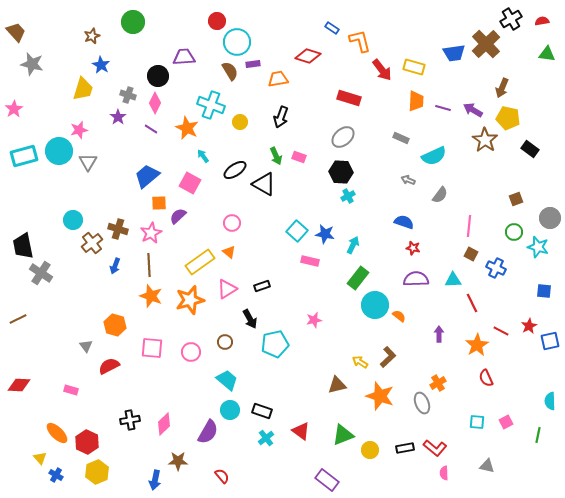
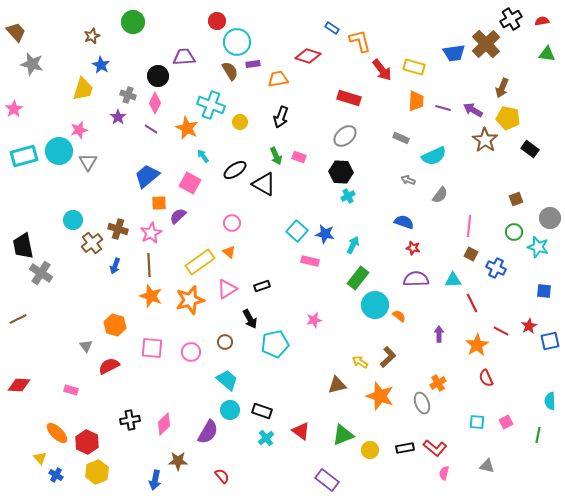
gray ellipse at (343, 137): moved 2 px right, 1 px up
pink semicircle at (444, 473): rotated 16 degrees clockwise
